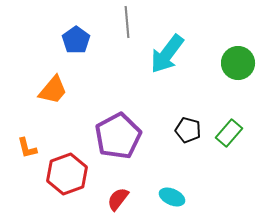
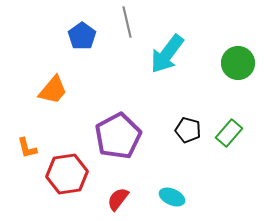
gray line: rotated 8 degrees counterclockwise
blue pentagon: moved 6 px right, 4 px up
red hexagon: rotated 12 degrees clockwise
